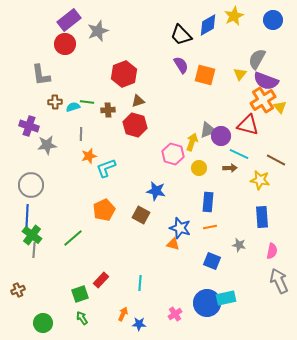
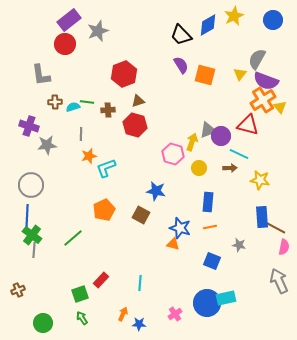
brown line at (276, 160): moved 68 px down
pink semicircle at (272, 251): moved 12 px right, 4 px up
